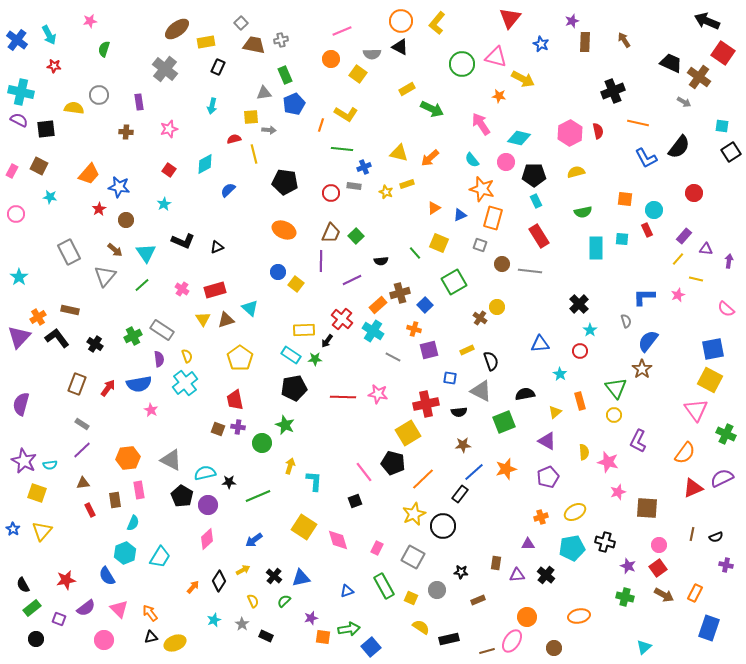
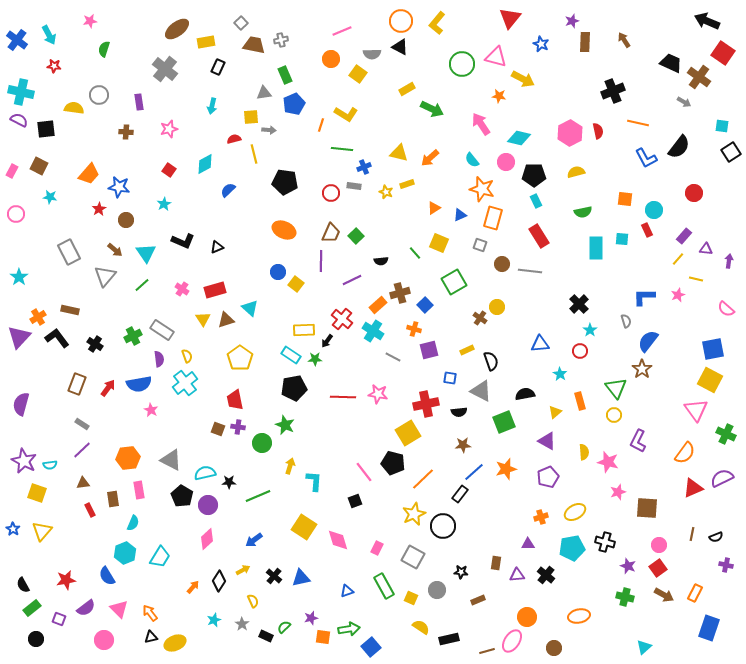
brown rectangle at (115, 500): moved 2 px left, 1 px up
green semicircle at (284, 601): moved 26 px down
